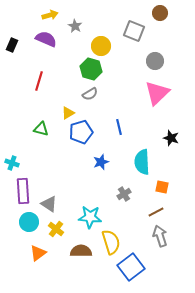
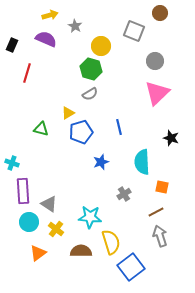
red line: moved 12 px left, 8 px up
